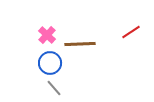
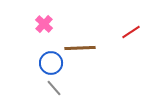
pink cross: moved 3 px left, 11 px up
brown line: moved 4 px down
blue circle: moved 1 px right
